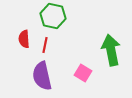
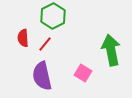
green hexagon: rotated 20 degrees clockwise
red semicircle: moved 1 px left, 1 px up
red line: moved 1 px up; rotated 28 degrees clockwise
